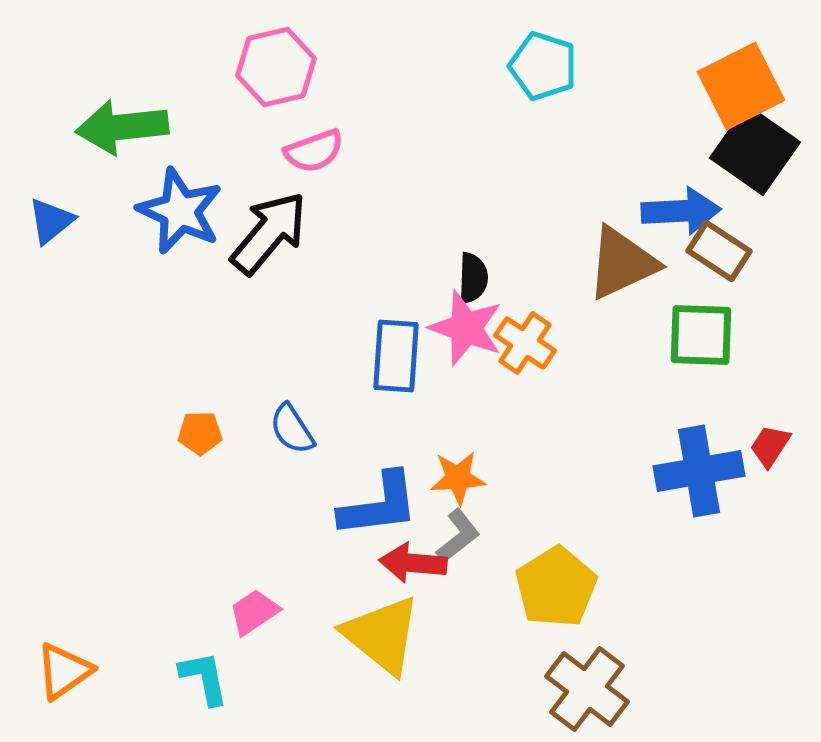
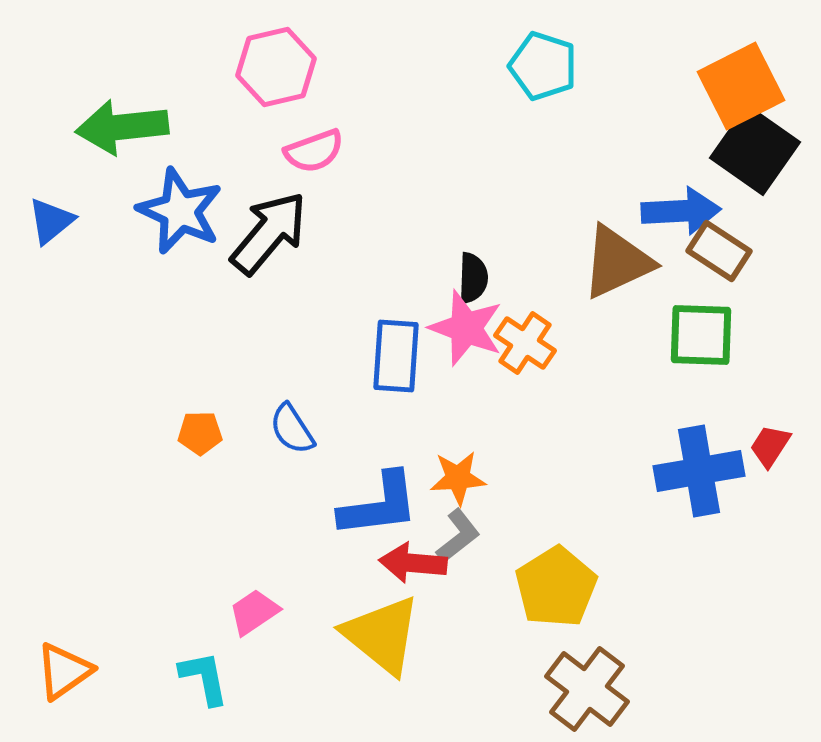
brown triangle: moved 5 px left, 1 px up
